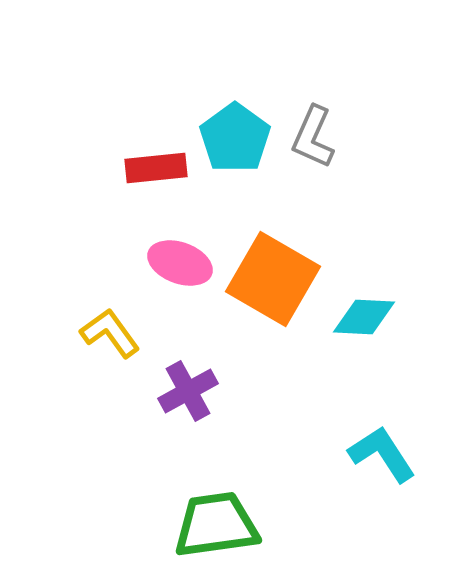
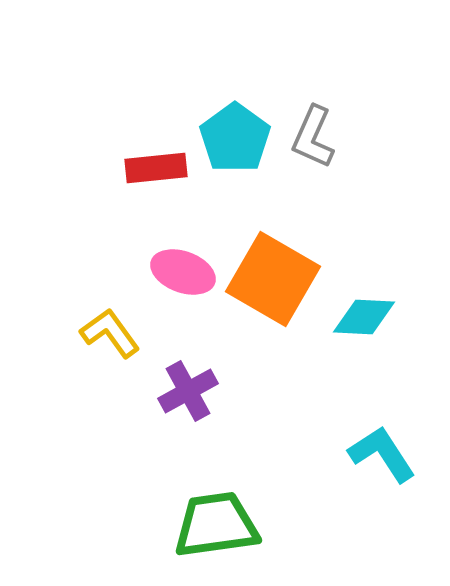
pink ellipse: moved 3 px right, 9 px down
